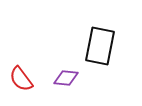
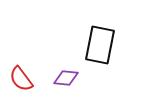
black rectangle: moved 1 px up
